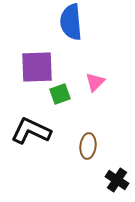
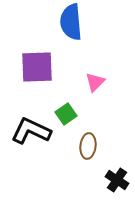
green square: moved 6 px right, 20 px down; rotated 15 degrees counterclockwise
